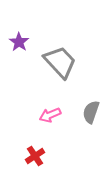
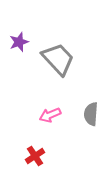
purple star: rotated 18 degrees clockwise
gray trapezoid: moved 2 px left, 3 px up
gray semicircle: moved 2 px down; rotated 15 degrees counterclockwise
